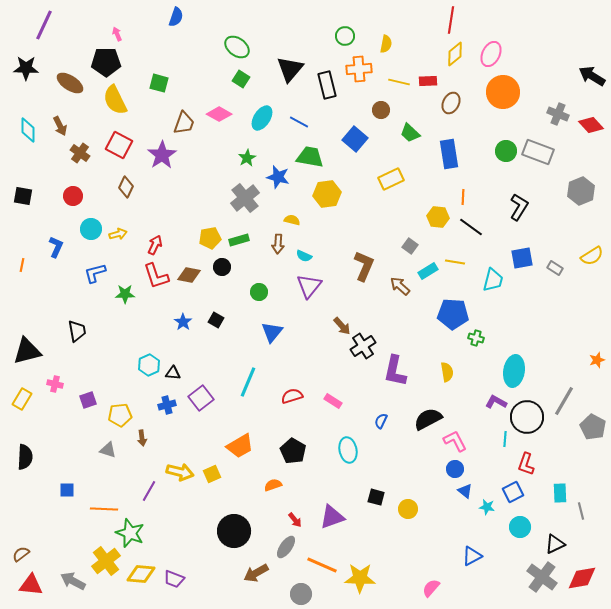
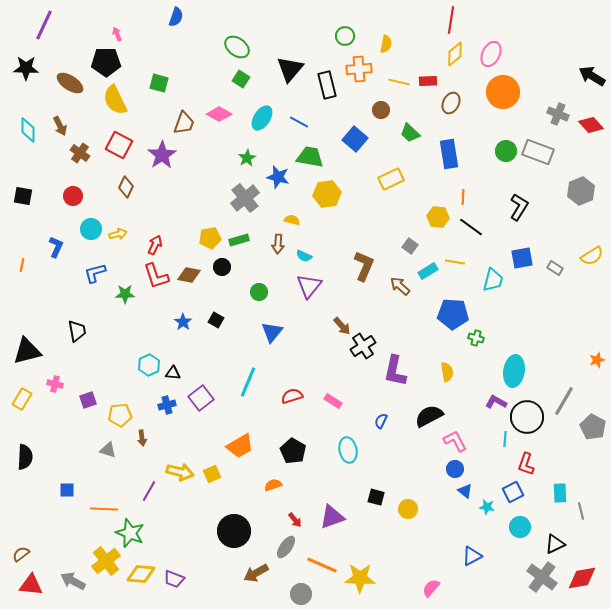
black semicircle at (428, 419): moved 1 px right, 3 px up
